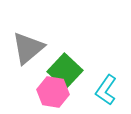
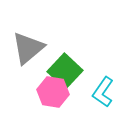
cyan L-shape: moved 3 px left, 2 px down
